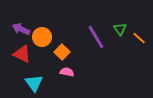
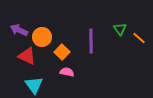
purple arrow: moved 2 px left, 1 px down
purple line: moved 5 px left, 4 px down; rotated 30 degrees clockwise
red triangle: moved 5 px right, 2 px down
cyan triangle: moved 2 px down
